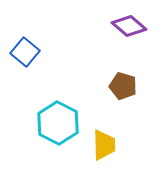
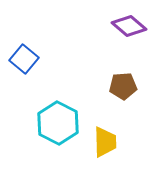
blue square: moved 1 px left, 7 px down
brown pentagon: rotated 20 degrees counterclockwise
yellow trapezoid: moved 1 px right, 3 px up
